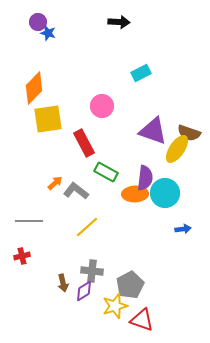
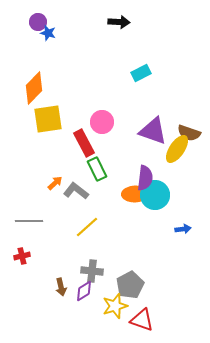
pink circle: moved 16 px down
green rectangle: moved 9 px left, 3 px up; rotated 35 degrees clockwise
cyan circle: moved 10 px left, 2 px down
brown arrow: moved 2 px left, 4 px down
